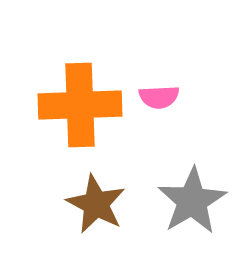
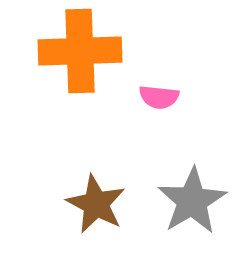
pink semicircle: rotated 9 degrees clockwise
orange cross: moved 54 px up
